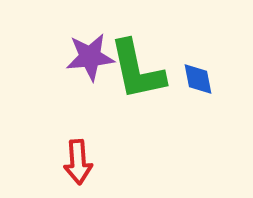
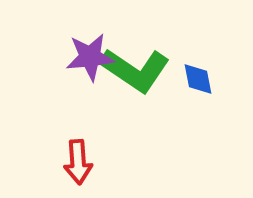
green L-shape: moved 2 px left; rotated 44 degrees counterclockwise
